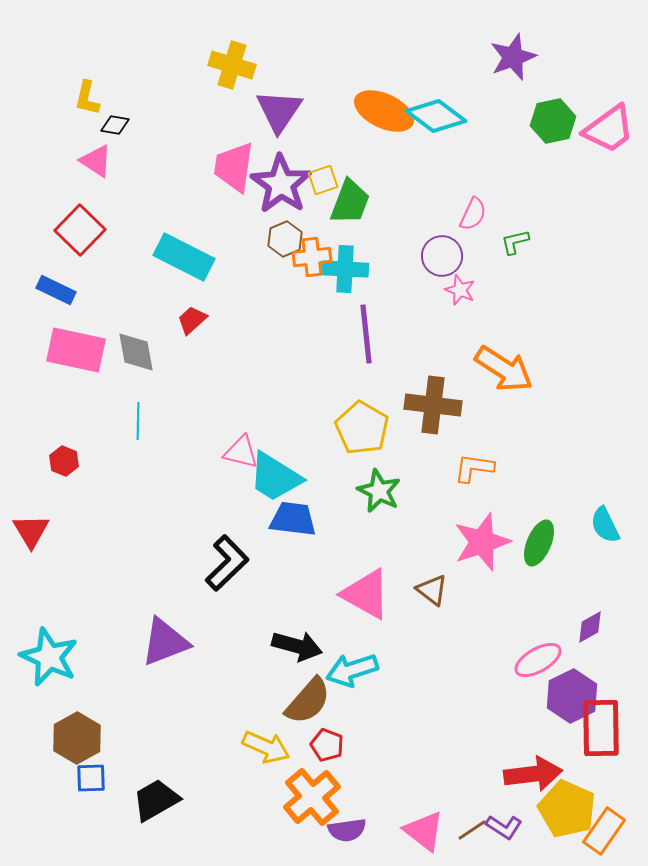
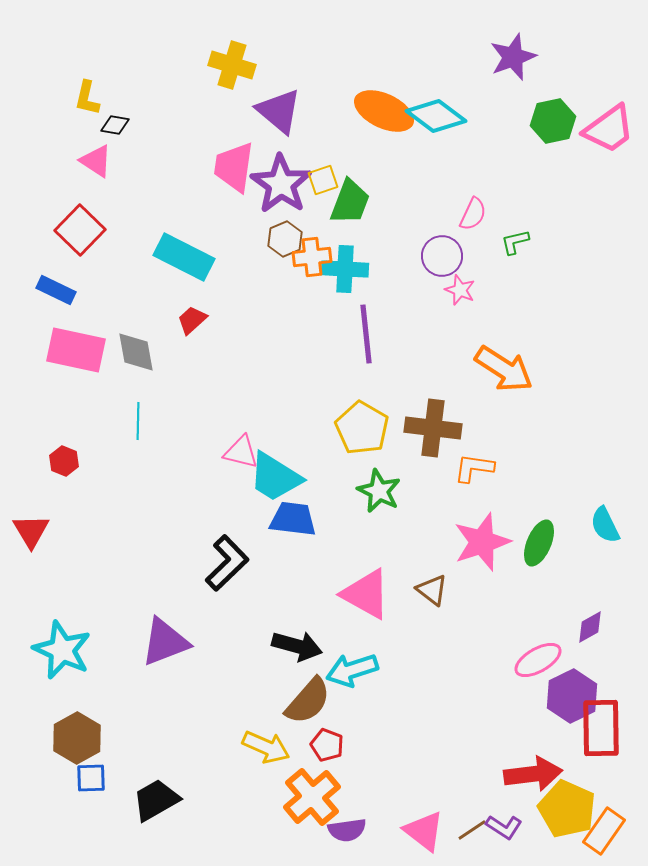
purple triangle at (279, 111): rotated 24 degrees counterclockwise
brown cross at (433, 405): moved 23 px down
cyan star at (49, 657): moved 13 px right, 7 px up
